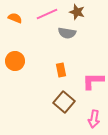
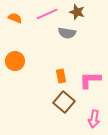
orange rectangle: moved 6 px down
pink L-shape: moved 3 px left, 1 px up
